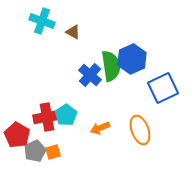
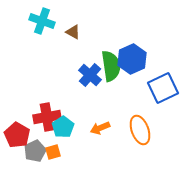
cyan pentagon: moved 3 px left, 12 px down
